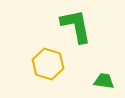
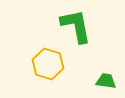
green trapezoid: moved 2 px right
